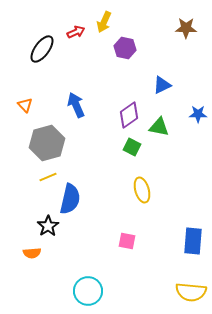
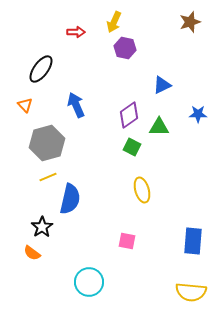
yellow arrow: moved 10 px right
brown star: moved 4 px right, 6 px up; rotated 20 degrees counterclockwise
red arrow: rotated 24 degrees clockwise
black ellipse: moved 1 px left, 20 px down
green triangle: rotated 10 degrees counterclockwise
black star: moved 6 px left, 1 px down
orange semicircle: rotated 42 degrees clockwise
cyan circle: moved 1 px right, 9 px up
